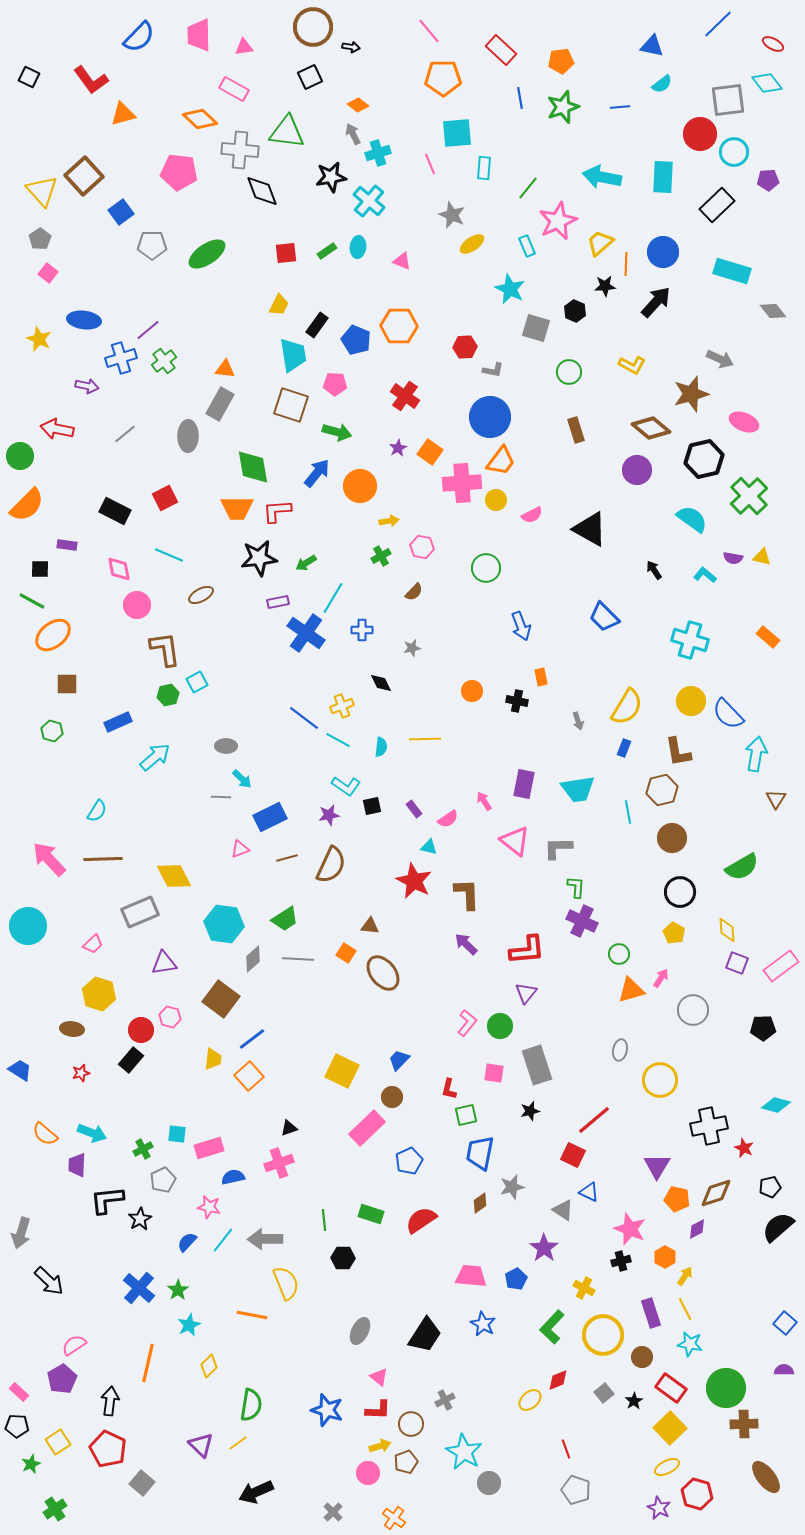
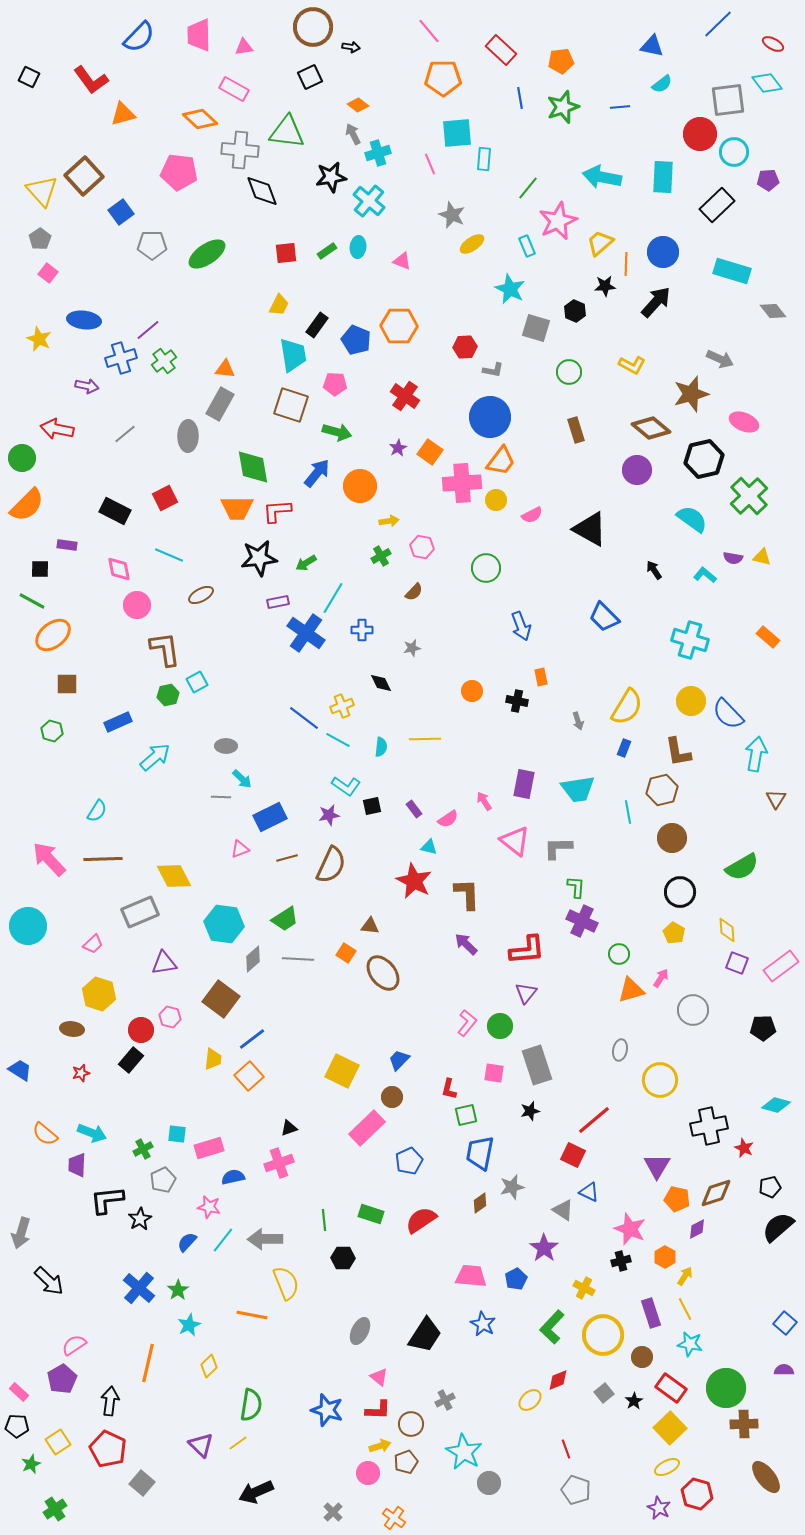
cyan rectangle at (484, 168): moved 9 px up
green circle at (20, 456): moved 2 px right, 2 px down
